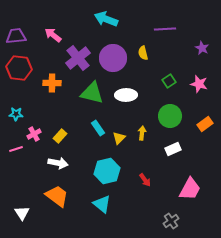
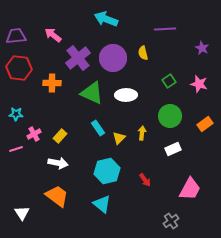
green triangle: rotated 10 degrees clockwise
